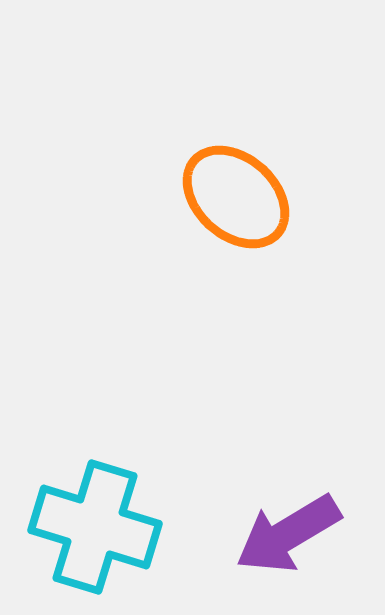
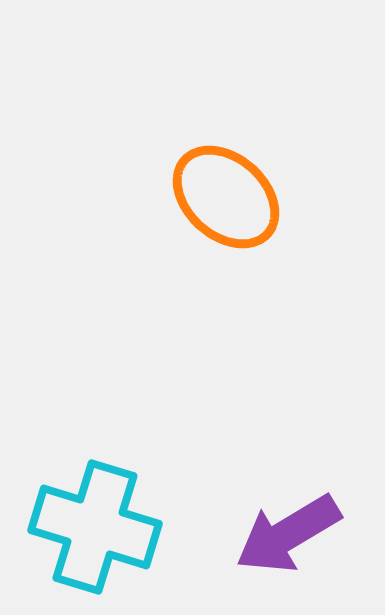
orange ellipse: moved 10 px left
